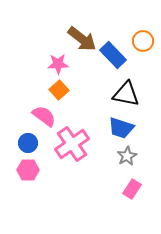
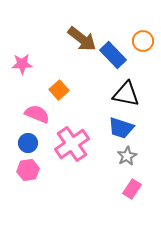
pink star: moved 36 px left
pink semicircle: moved 7 px left, 2 px up; rotated 15 degrees counterclockwise
pink hexagon: rotated 10 degrees counterclockwise
